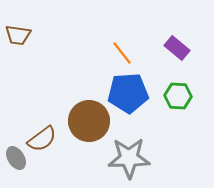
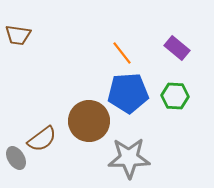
green hexagon: moved 3 px left
